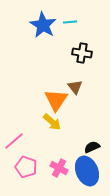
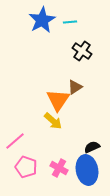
blue star: moved 1 px left, 5 px up; rotated 12 degrees clockwise
black cross: moved 2 px up; rotated 24 degrees clockwise
brown triangle: rotated 35 degrees clockwise
orange triangle: moved 2 px right
yellow arrow: moved 1 px right, 1 px up
pink line: moved 1 px right
blue ellipse: moved 1 px up; rotated 12 degrees clockwise
